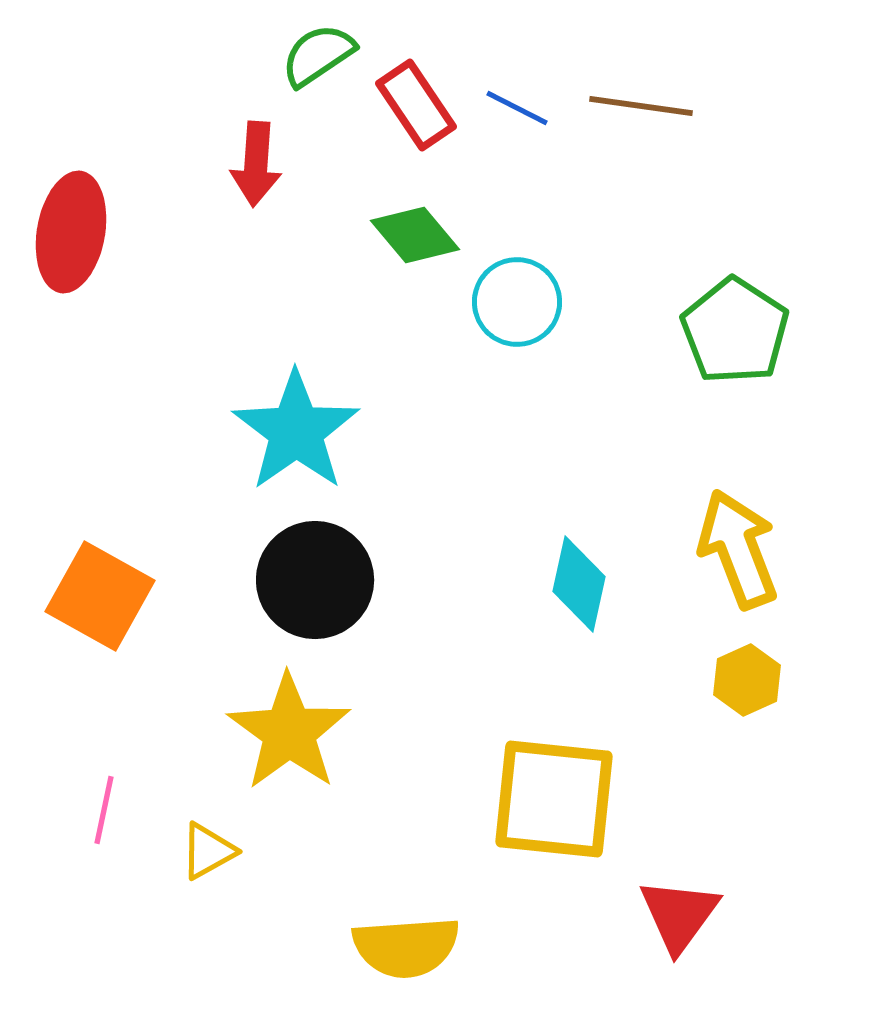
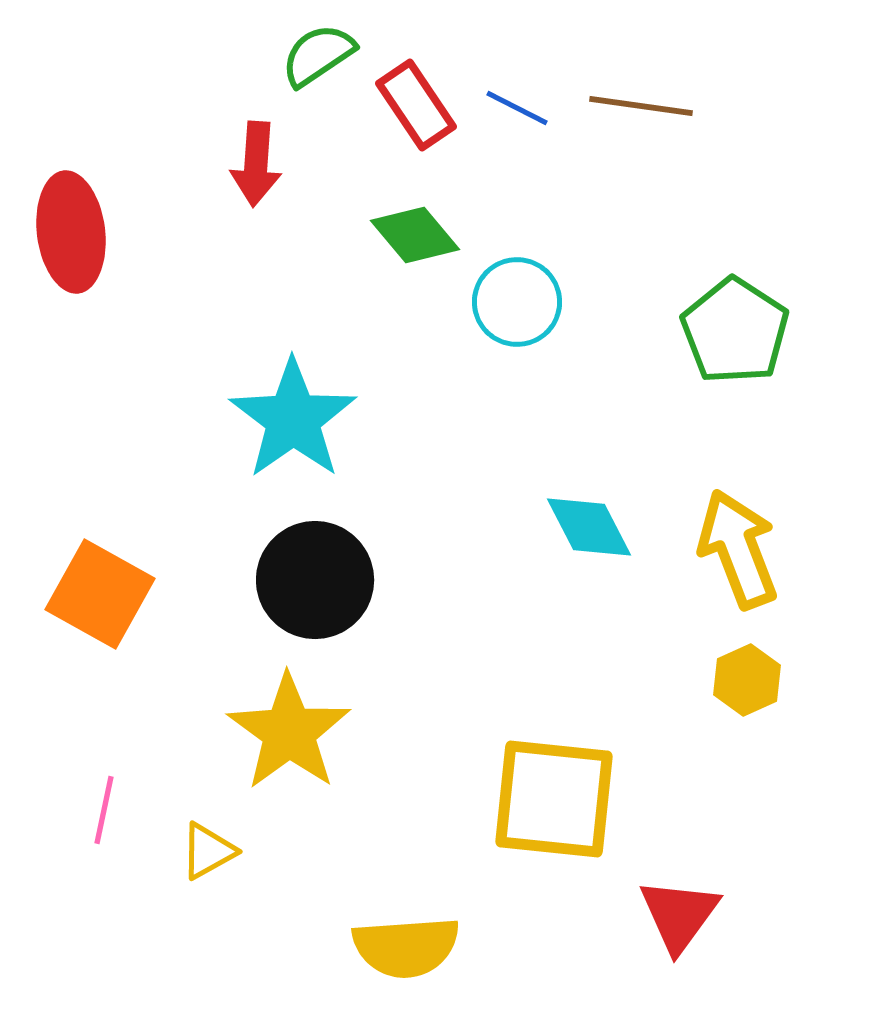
red ellipse: rotated 17 degrees counterclockwise
cyan star: moved 3 px left, 12 px up
cyan diamond: moved 10 px right, 57 px up; rotated 40 degrees counterclockwise
orange square: moved 2 px up
